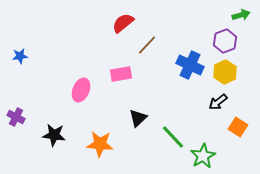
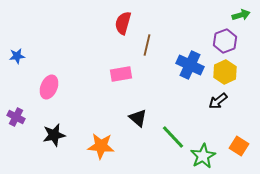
red semicircle: rotated 35 degrees counterclockwise
brown line: rotated 30 degrees counterclockwise
blue star: moved 3 px left
pink ellipse: moved 32 px left, 3 px up
black arrow: moved 1 px up
black triangle: rotated 36 degrees counterclockwise
orange square: moved 1 px right, 19 px down
black star: rotated 20 degrees counterclockwise
orange star: moved 1 px right, 2 px down
